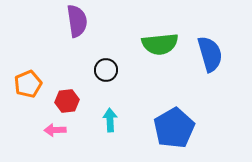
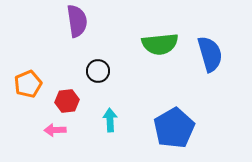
black circle: moved 8 px left, 1 px down
